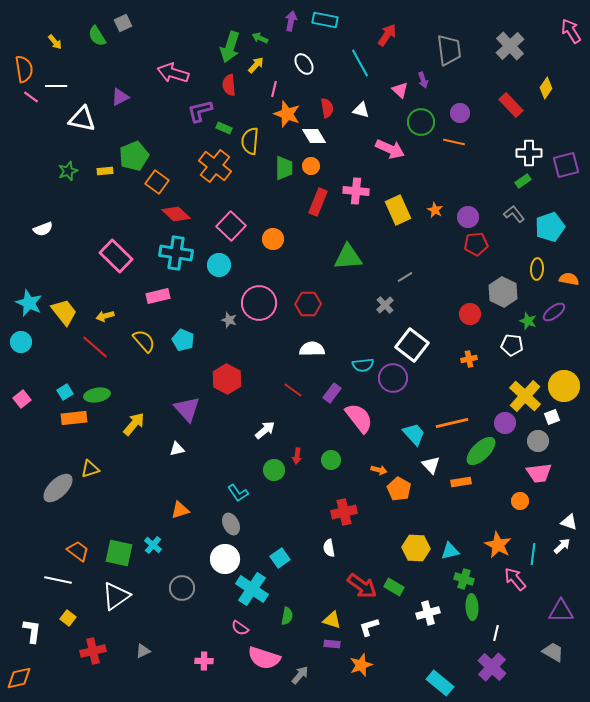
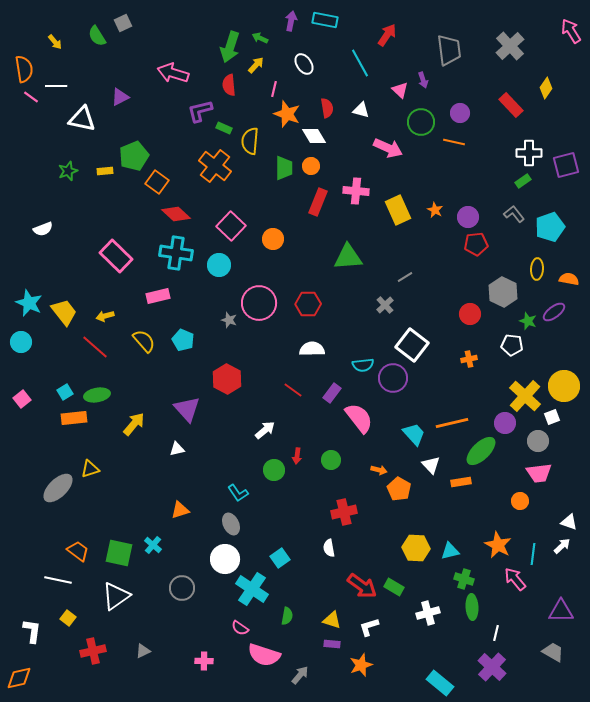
pink arrow at (390, 149): moved 2 px left, 1 px up
pink semicircle at (264, 658): moved 3 px up
